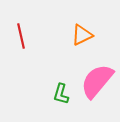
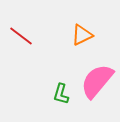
red line: rotated 40 degrees counterclockwise
